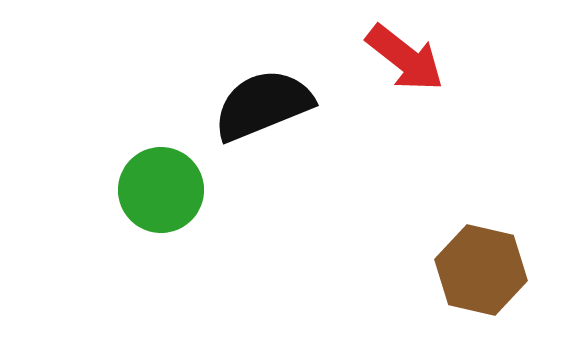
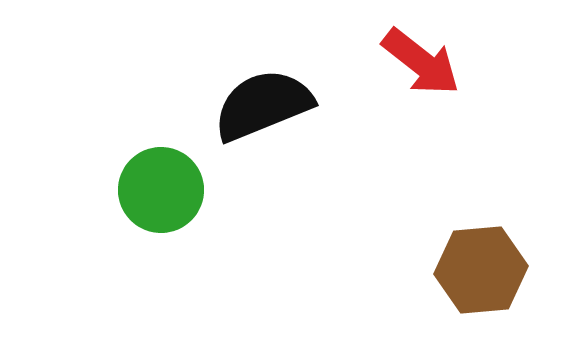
red arrow: moved 16 px right, 4 px down
brown hexagon: rotated 18 degrees counterclockwise
